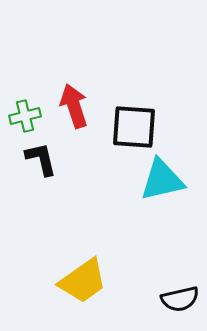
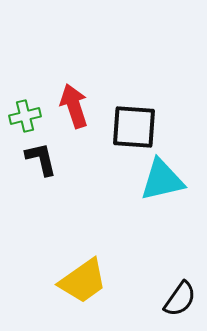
black semicircle: rotated 42 degrees counterclockwise
